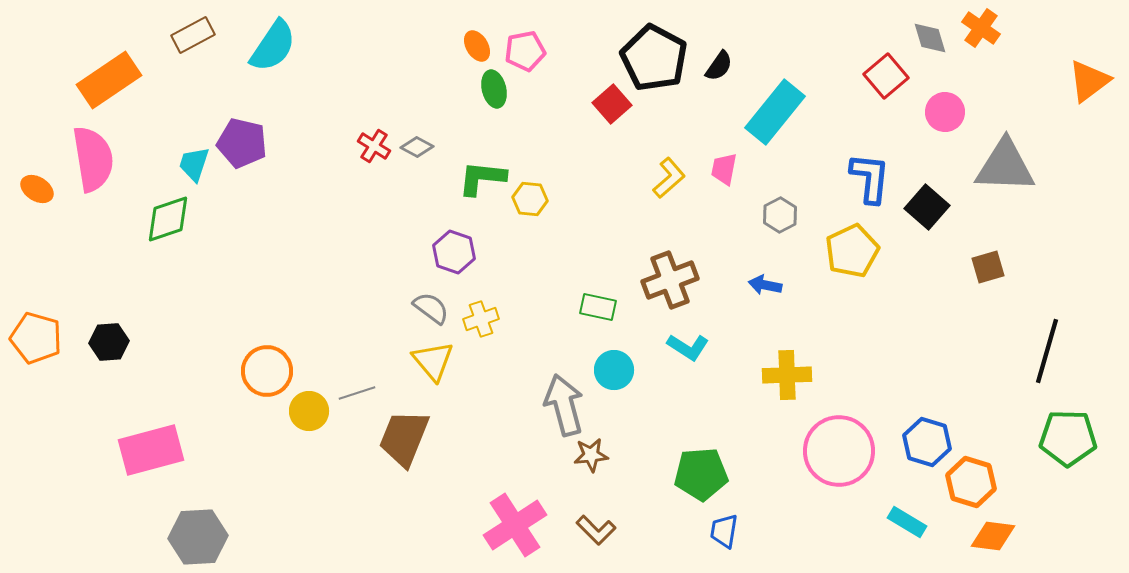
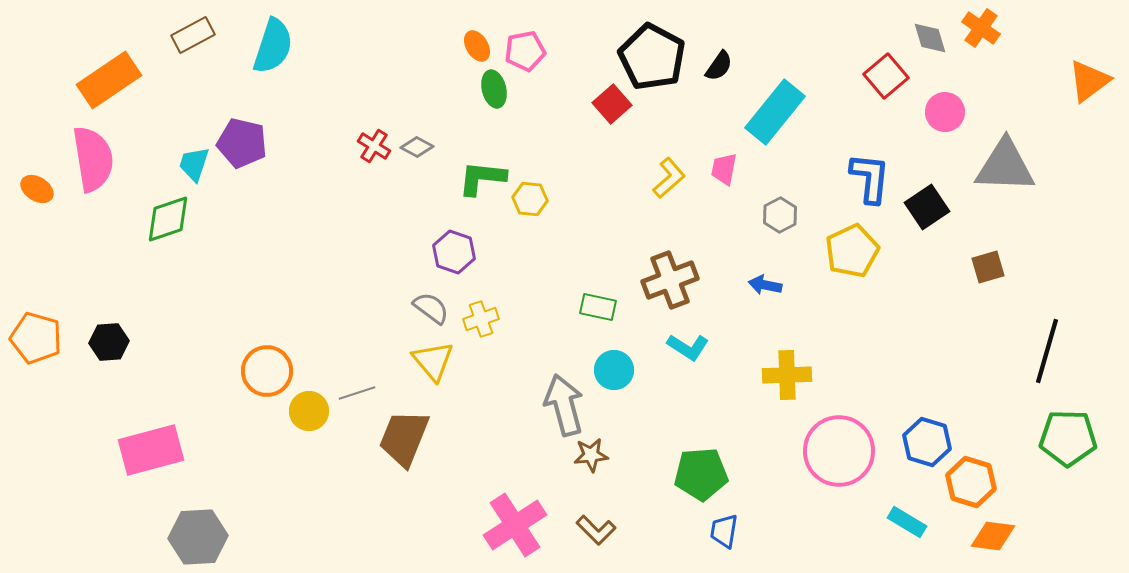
cyan semicircle at (273, 46): rotated 16 degrees counterclockwise
black pentagon at (654, 58): moved 2 px left, 1 px up
black square at (927, 207): rotated 15 degrees clockwise
